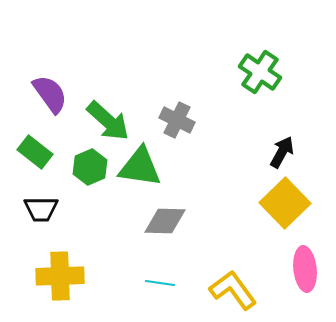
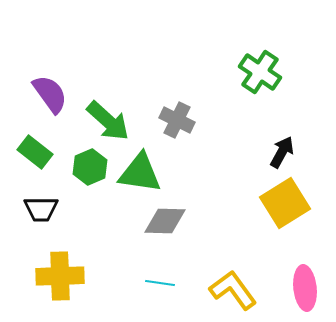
green triangle: moved 6 px down
yellow square: rotated 12 degrees clockwise
pink ellipse: moved 19 px down
